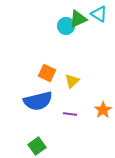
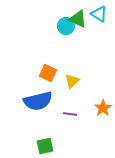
green triangle: rotated 48 degrees clockwise
orange square: moved 1 px right
orange star: moved 2 px up
green square: moved 8 px right; rotated 24 degrees clockwise
